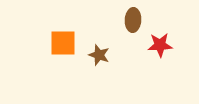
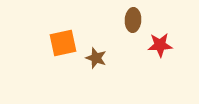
orange square: rotated 12 degrees counterclockwise
brown star: moved 3 px left, 3 px down
